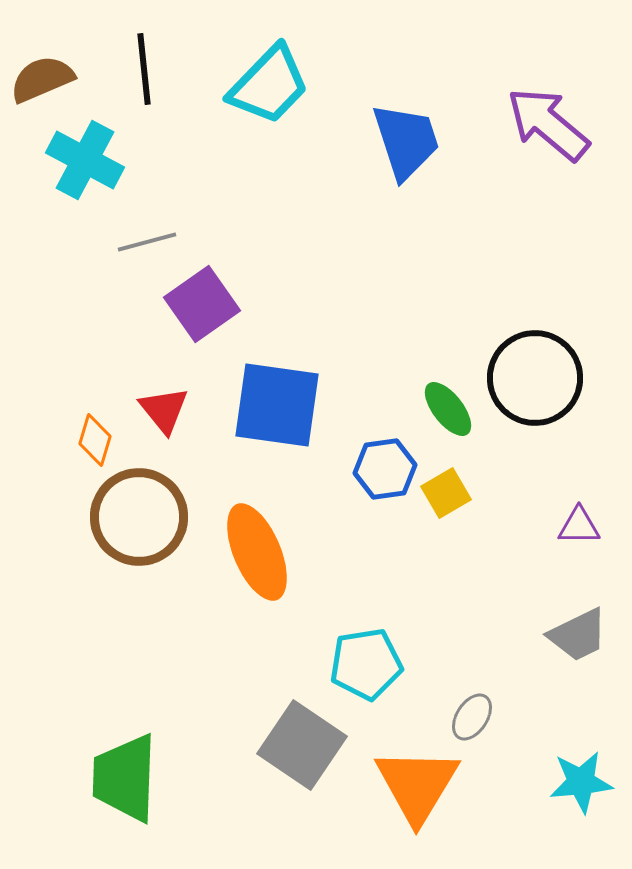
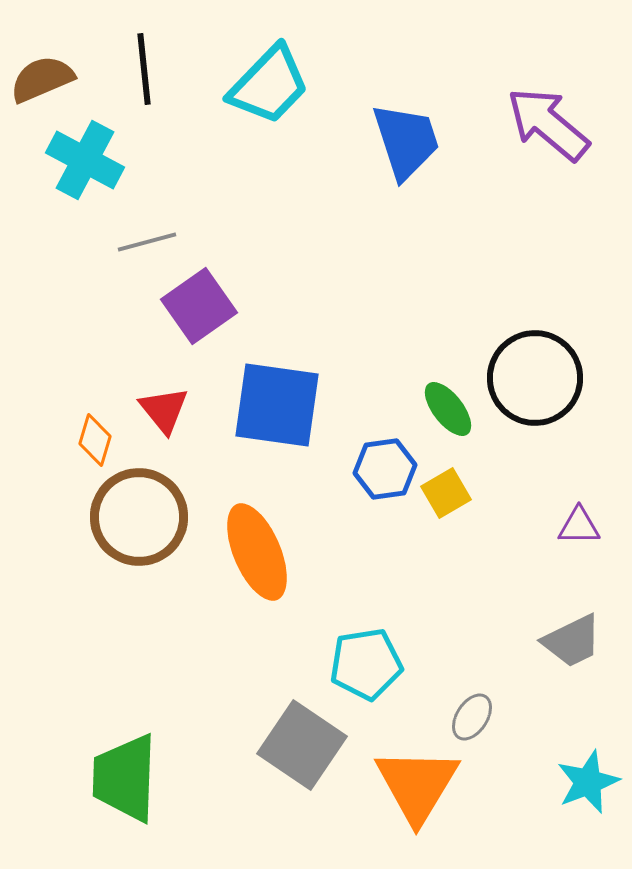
purple square: moved 3 px left, 2 px down
gray trapezoid: moved 6 px left, 6 px down
cyan star: moved 7 px right; rotated 16 degrees counterclockwise
